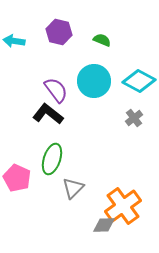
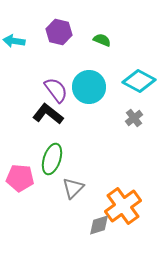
cyan circle: moved 5 px left, 6 px down
pink pentagon: moved 3 px right; rotated 20 degrees counterclockwise
gray diamond: moved 5 px left; rotated 15 degrees counterclockwise
